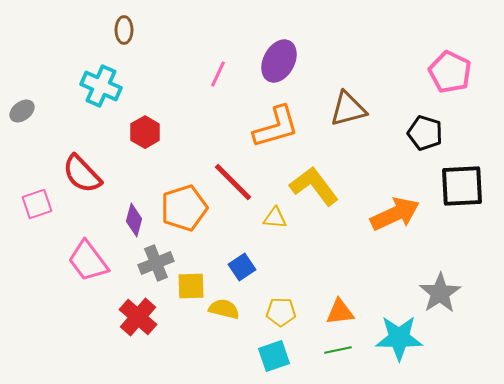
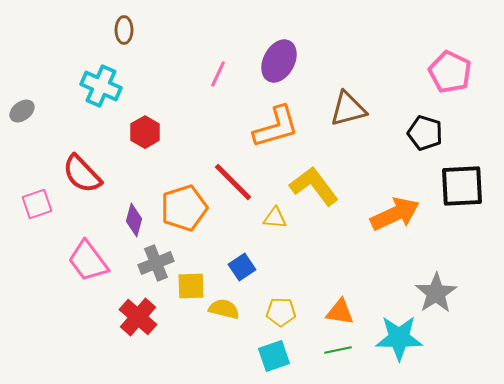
gray star: moved 4 px left
orange triangle: rotated 16 degrees clockwise
